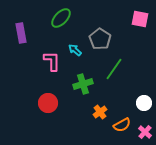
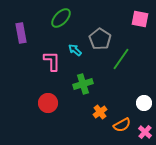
green line: moved 7 px right, 10 px up
